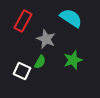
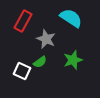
green semicircle: rotated 24 degrees clockwise
